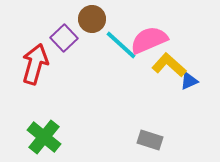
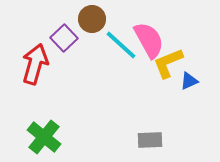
pink semicircle: rotated 84 degrees clockwise
yellow L-shape: moved 1 px left, 2 px up; rotated 64 degrees counterclockwise
gray rectangle: rotated 20 degrees counterclockwise
